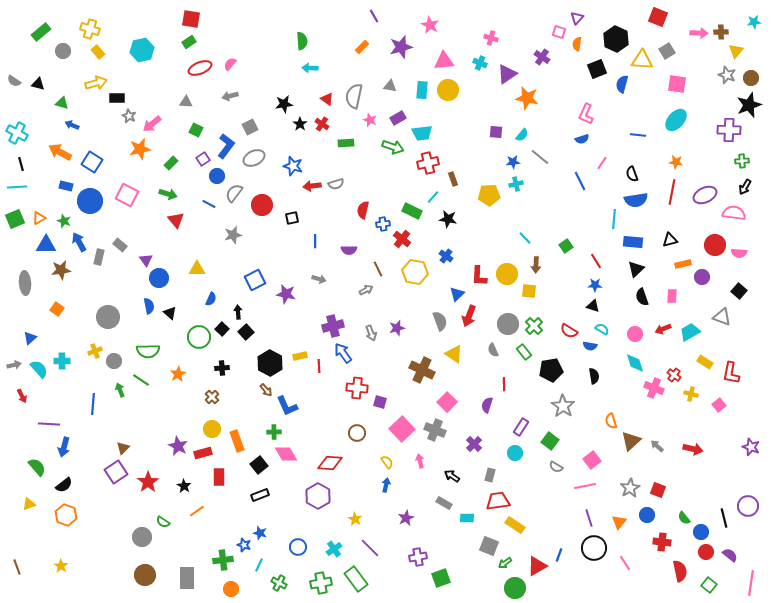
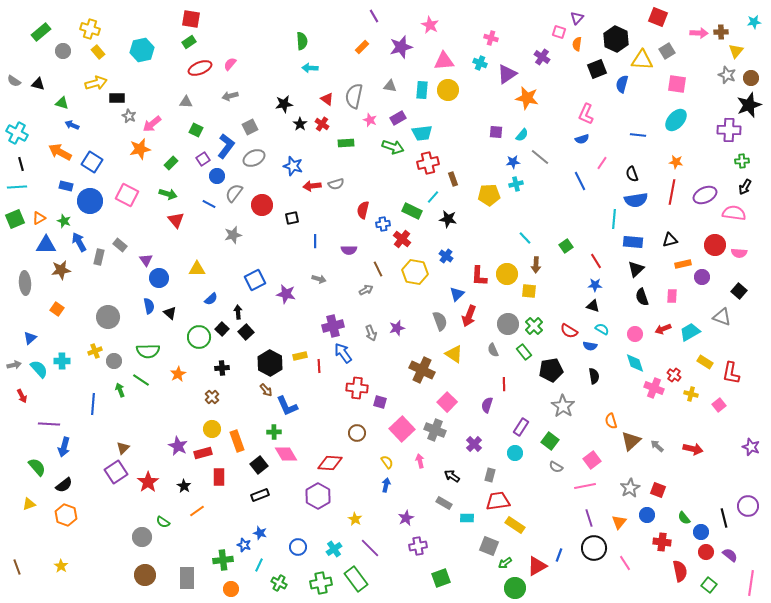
blue semicircle at (211, 299): rotated 24 degrees clockwise
purple cross at (418, 557): moved 11 px up
